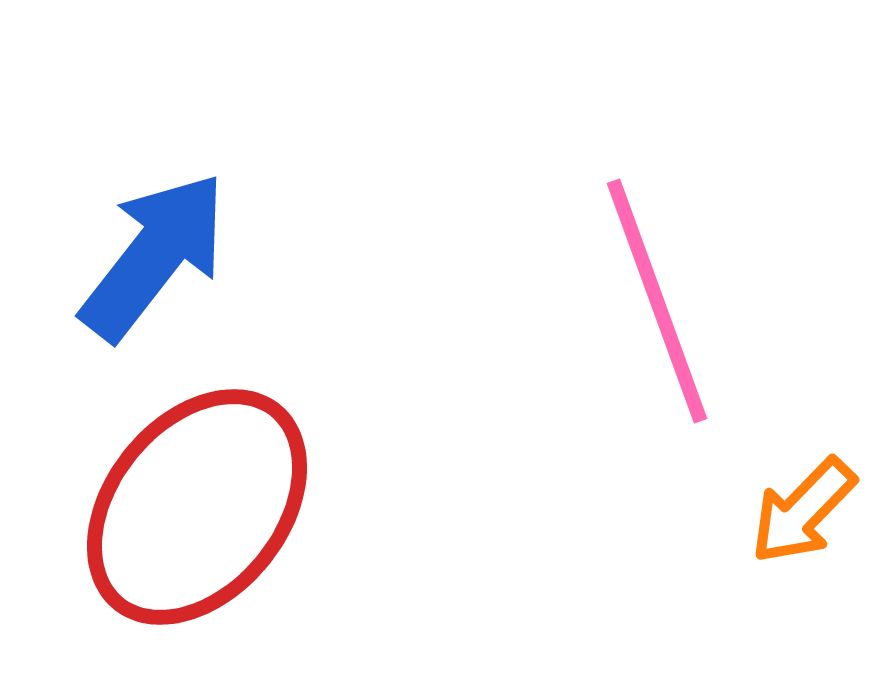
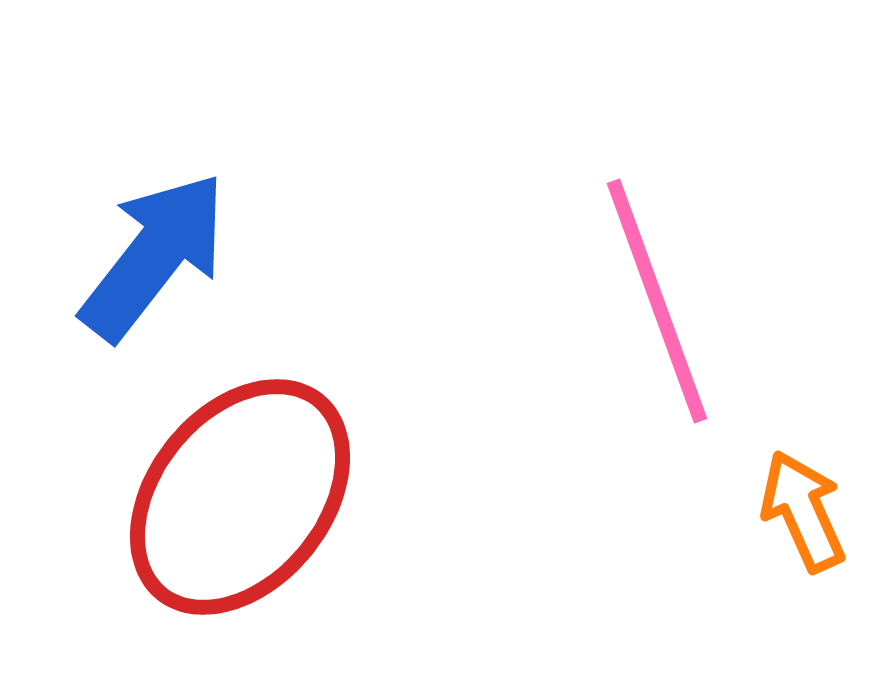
red ellipse: moved 43 px right, 10 px up
orange arrow: rotated 112 degrees clockwise
